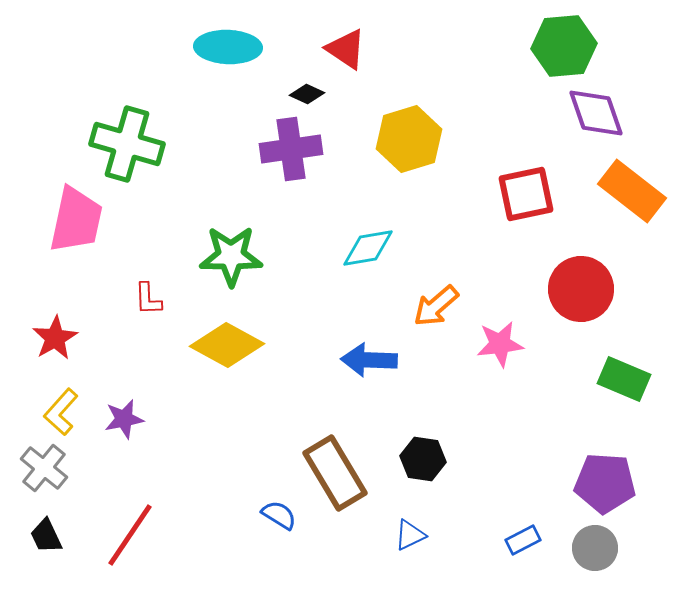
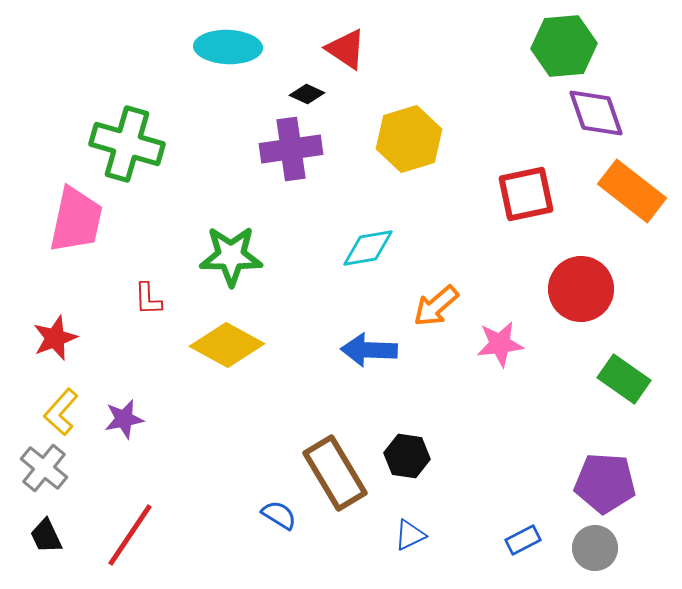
red star: rotated 9 degrees clockwise
blue arrow: moved 10 px up
green rectangle: rotated 12 degrees clockwise
black hexagon: moved 16 px left, 3 px up
